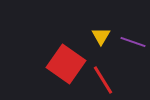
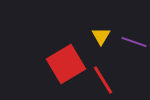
purple line: moved 1 px right
red square: rotated 24 degrees clockwise
